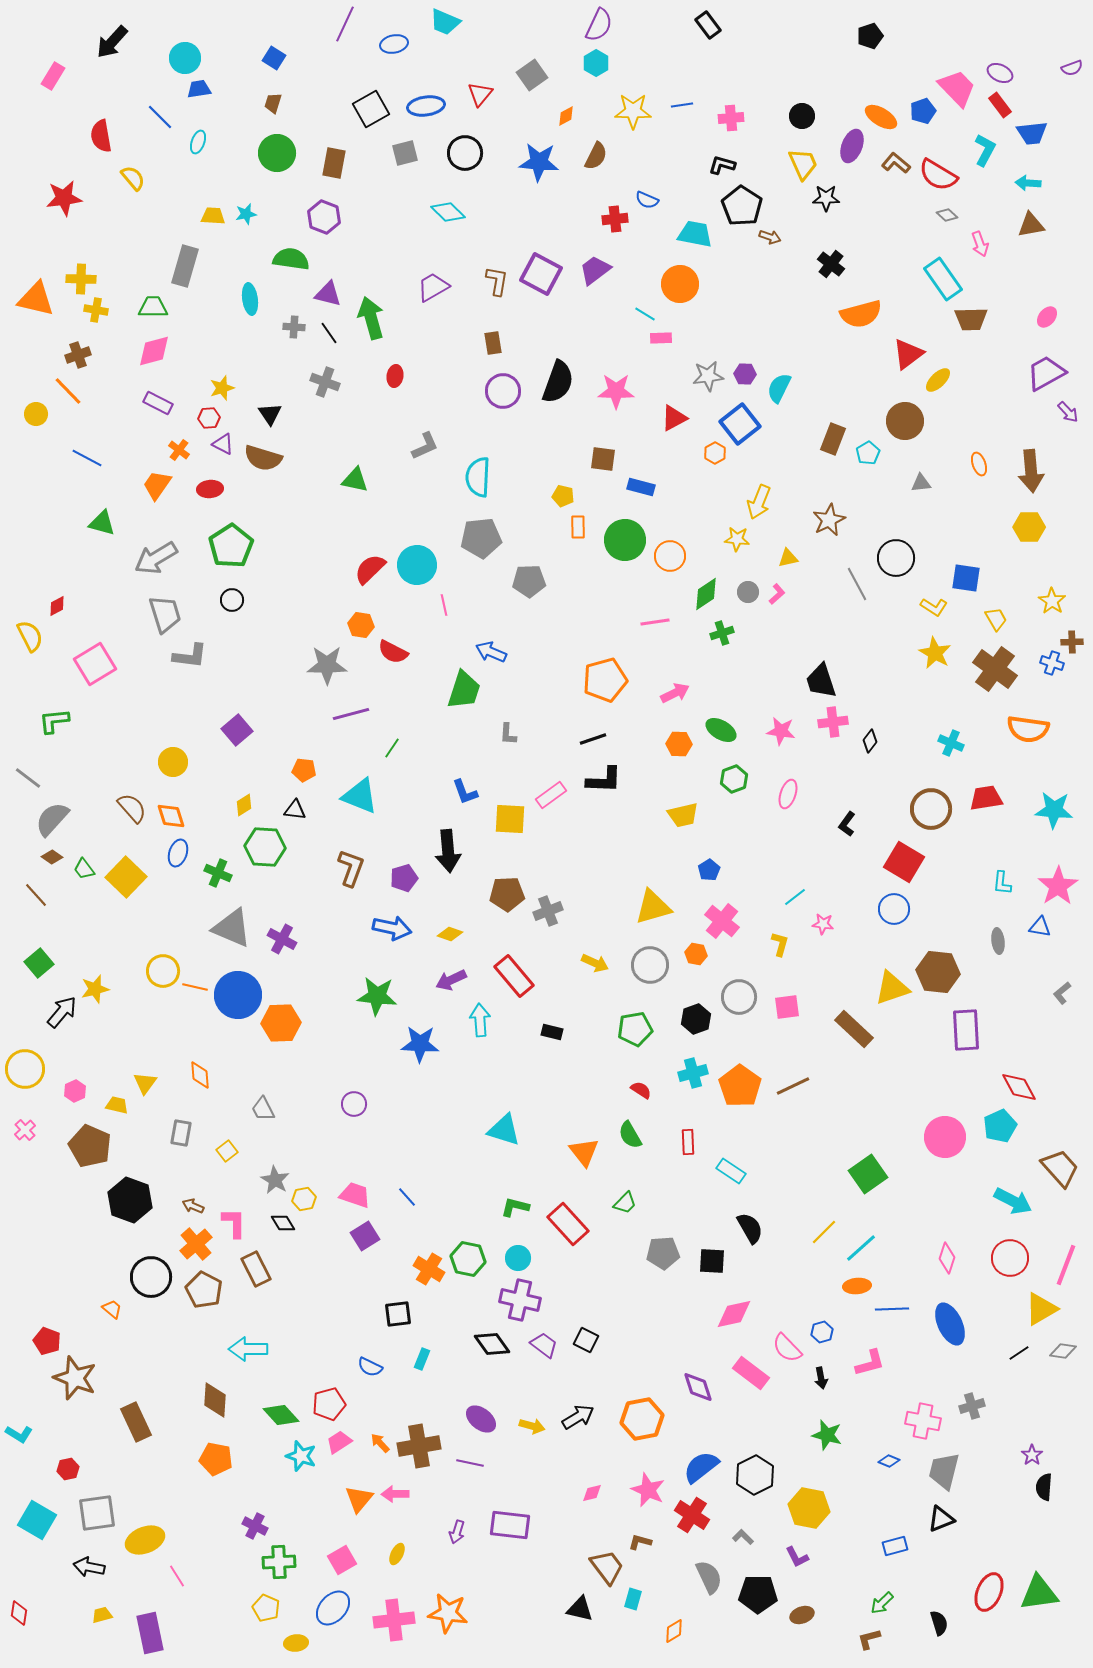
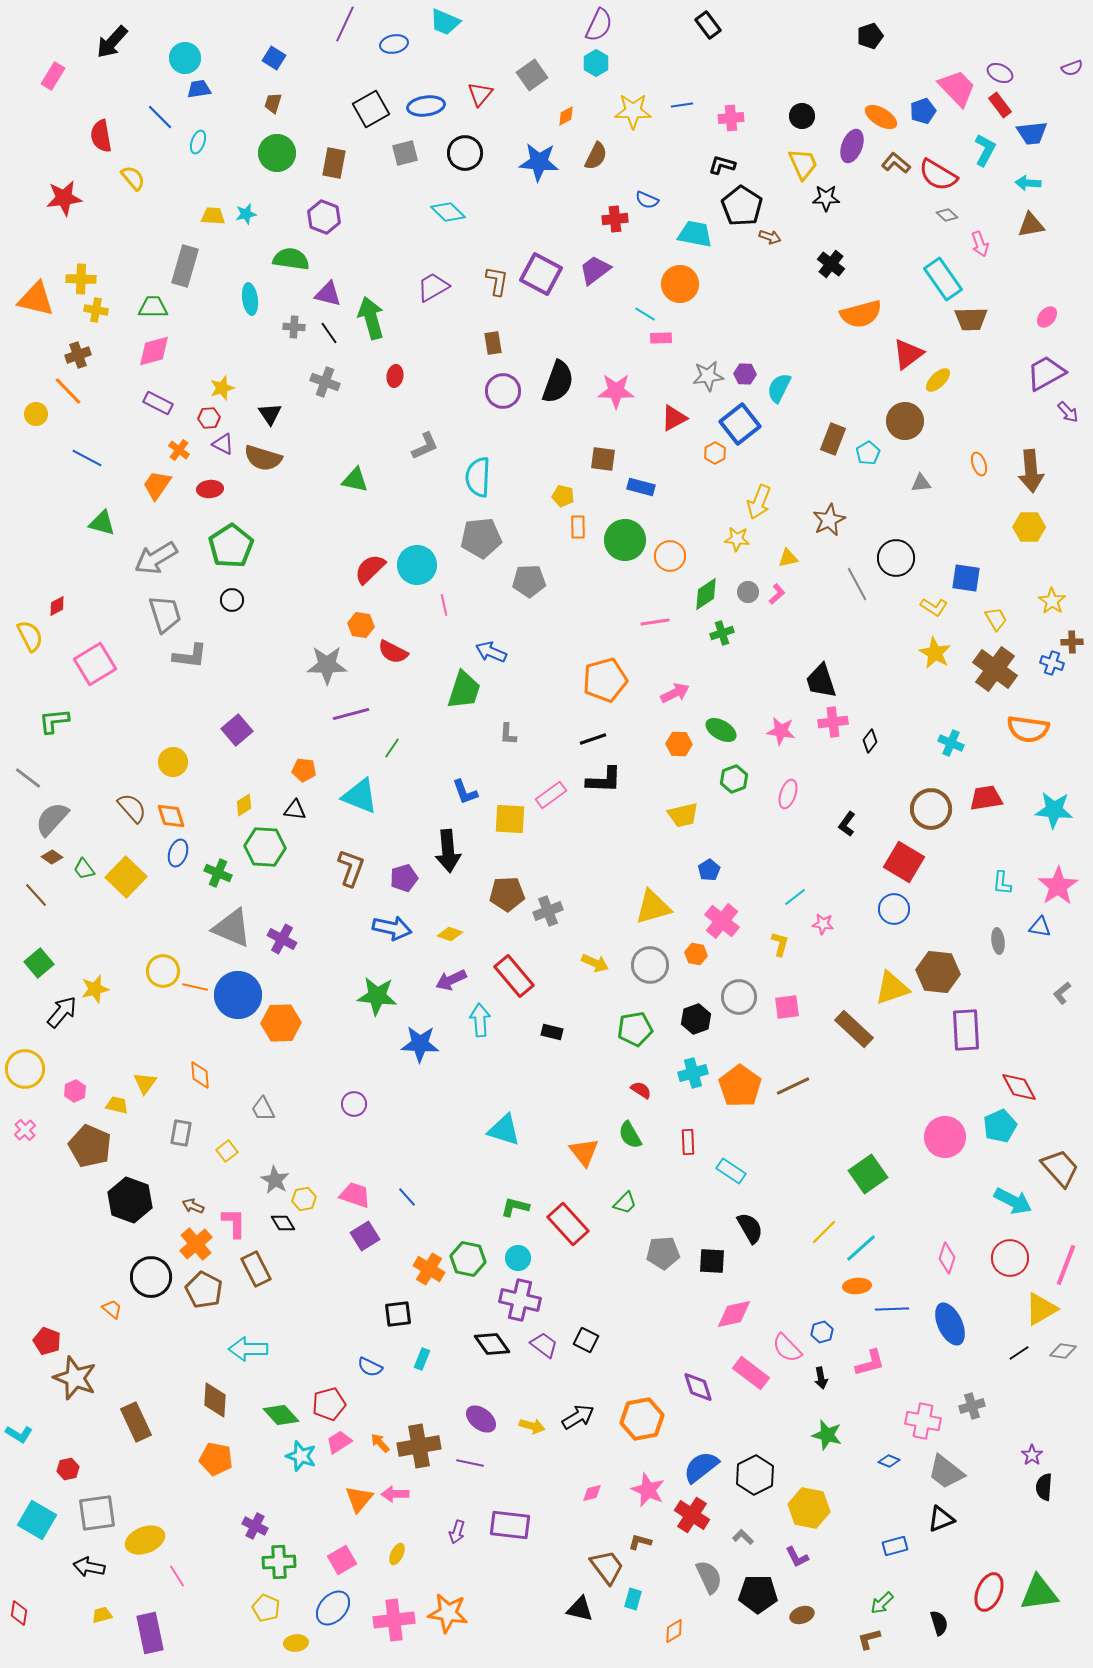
gray trapezoid at (944, 1471): moved 2 px right, 1 px down; rotated 66 degrees counterclockwise
